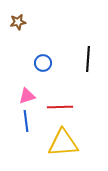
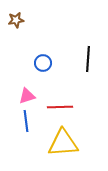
brown star: moved 2 px left, 2 px up
